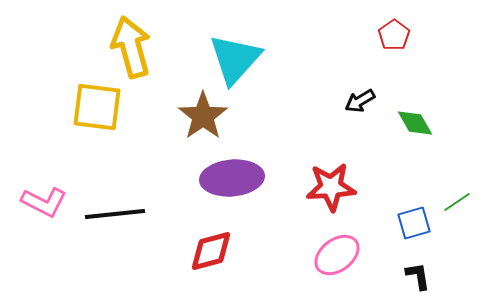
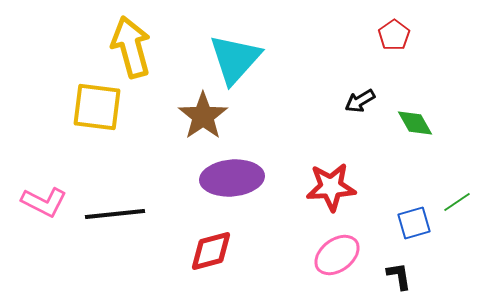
black L-shape: moved 19 px left
